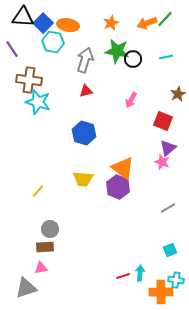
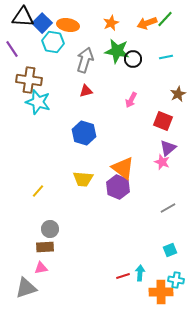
blue square: moved 1 px left
